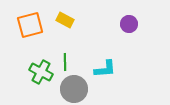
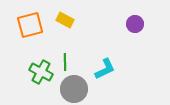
purple circle: moved 6 px right
cyan L-shape: rotated 20 degrees counterclockwise
